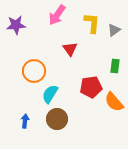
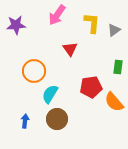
green rectangle: moved 3 px right, 1 px down
